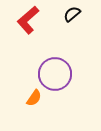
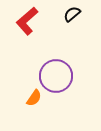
red L-shape: moved 1 px left, 1 px down
purple circle: moved 1 px right, 2 px down
